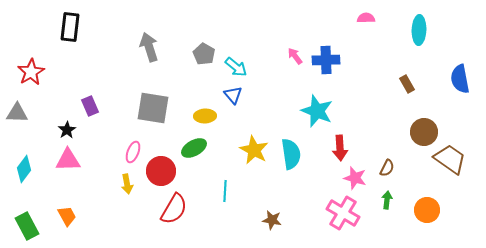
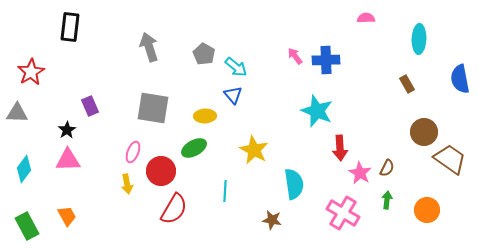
cyan ellipse: moved 9 px down
cyan semicircle: moved 3 px right, 30 px down
pink star: moved 5 px right, 5 px up; rotated 15 degrees clockwise
